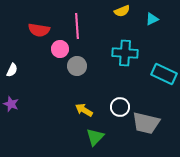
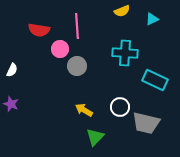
cyan rectangle: moved 9 px left, 6 px down
